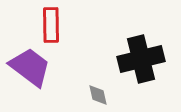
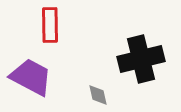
red rectangle: moved 1 px left
purple trapezoid: moved 1 px right, 10 px down; rotated 9 degrees counterclockwise
